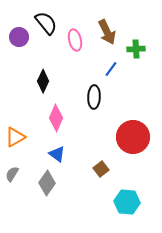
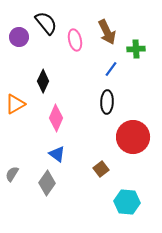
black ellipse: moved 13 px right, 5 px down
orange triangle: moved 33 px up
